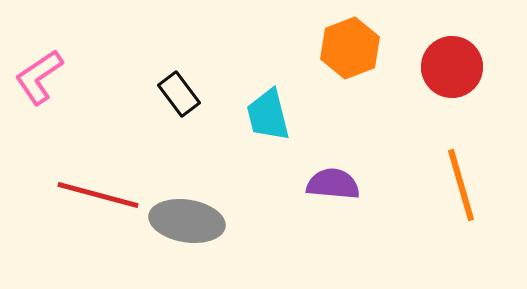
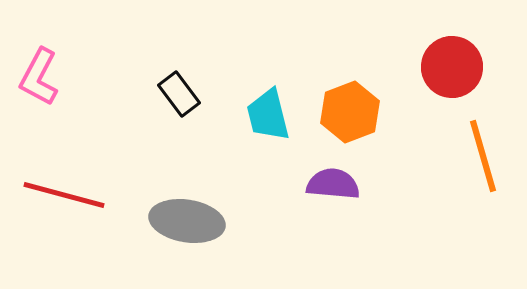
orange hexagon: moved 64 px down
pink L-shape: rotated 28 degrees counterclockwise
orange line: moved 22 px right, 29 px up
red line: moved 34 px left
